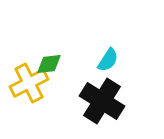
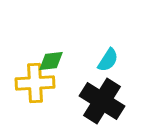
green diamond: moved 2 px right, 3 px up
yellow cross: moved 6 px right; rotated 24 degrees clockwise
